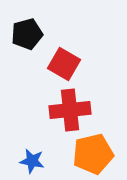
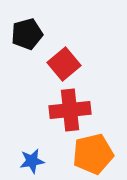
red square: rotated 20 degrees clockwise
blue star: rotated 20 degrees counterclockwise
